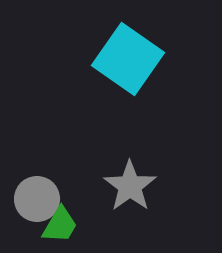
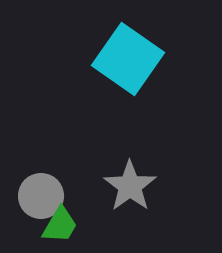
gray circle: moved 4 px right, 3 px up
